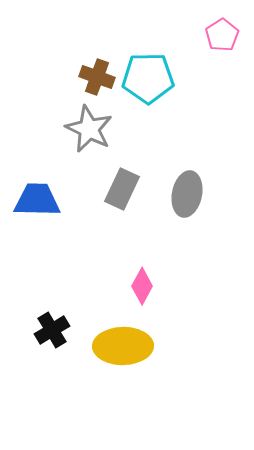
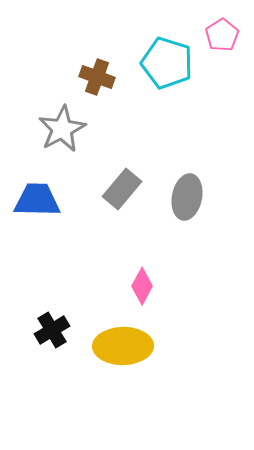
cyan pentagon: moved 19 px right, 15 px up; rotated 18 degrees clockwise
gray star: moved 27 px left; rotated 18 degrees clockwise
gray rectangle: rotated 15 degrees clockwise
gray ellipse: moved 3 px down
